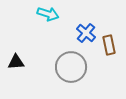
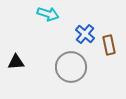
blue cross: moved 1 px left, 1 px down
